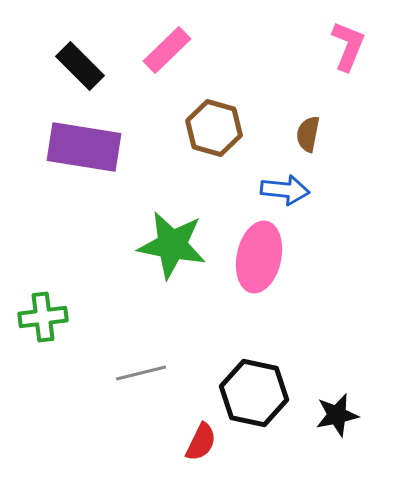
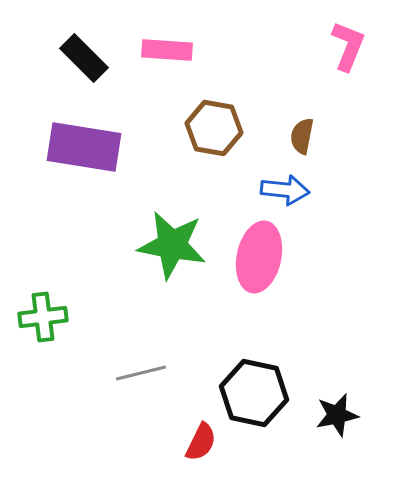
pink rectangle: rotated 48 degrees clockwise
black rectangle: moved 4 px right, 8 px up
brown hexagon: rotated 6 degrees counterclockwise
brown semicircle: moved 6 px left, 2 px down
